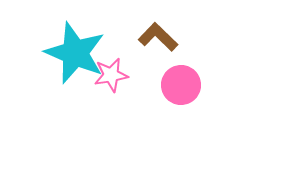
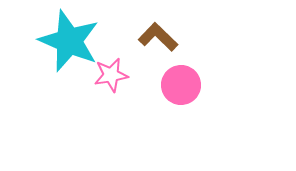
cyan star: moved 6 px left, 12 px up
